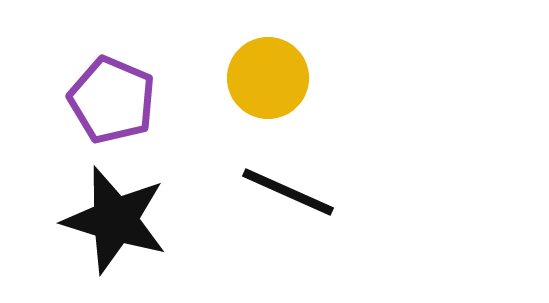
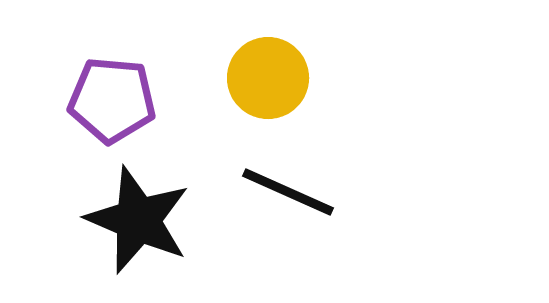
purple pentagon: rotated 18 degrees counterclockwise
black star: moved 23 px right; rotated 6 degrees clockwise
